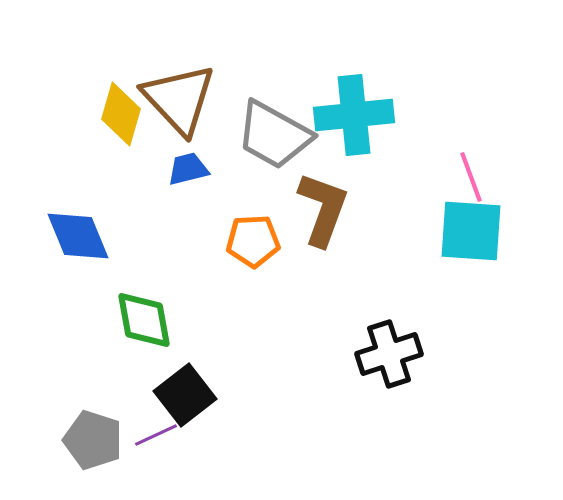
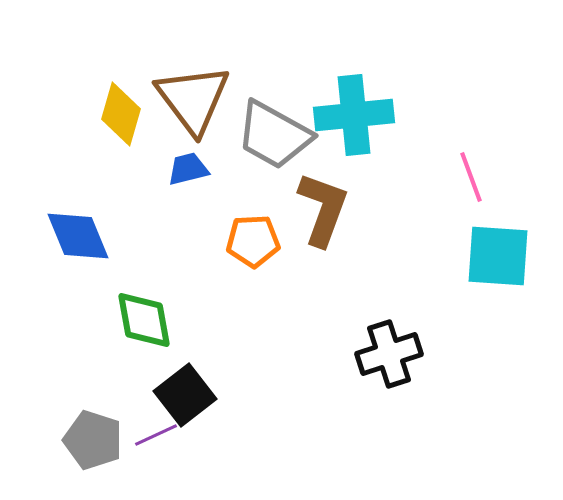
brown triangle: moved 14 px right; rotated 6 degrees clockwise
cyan square: moved 27 px right, 25 px down
